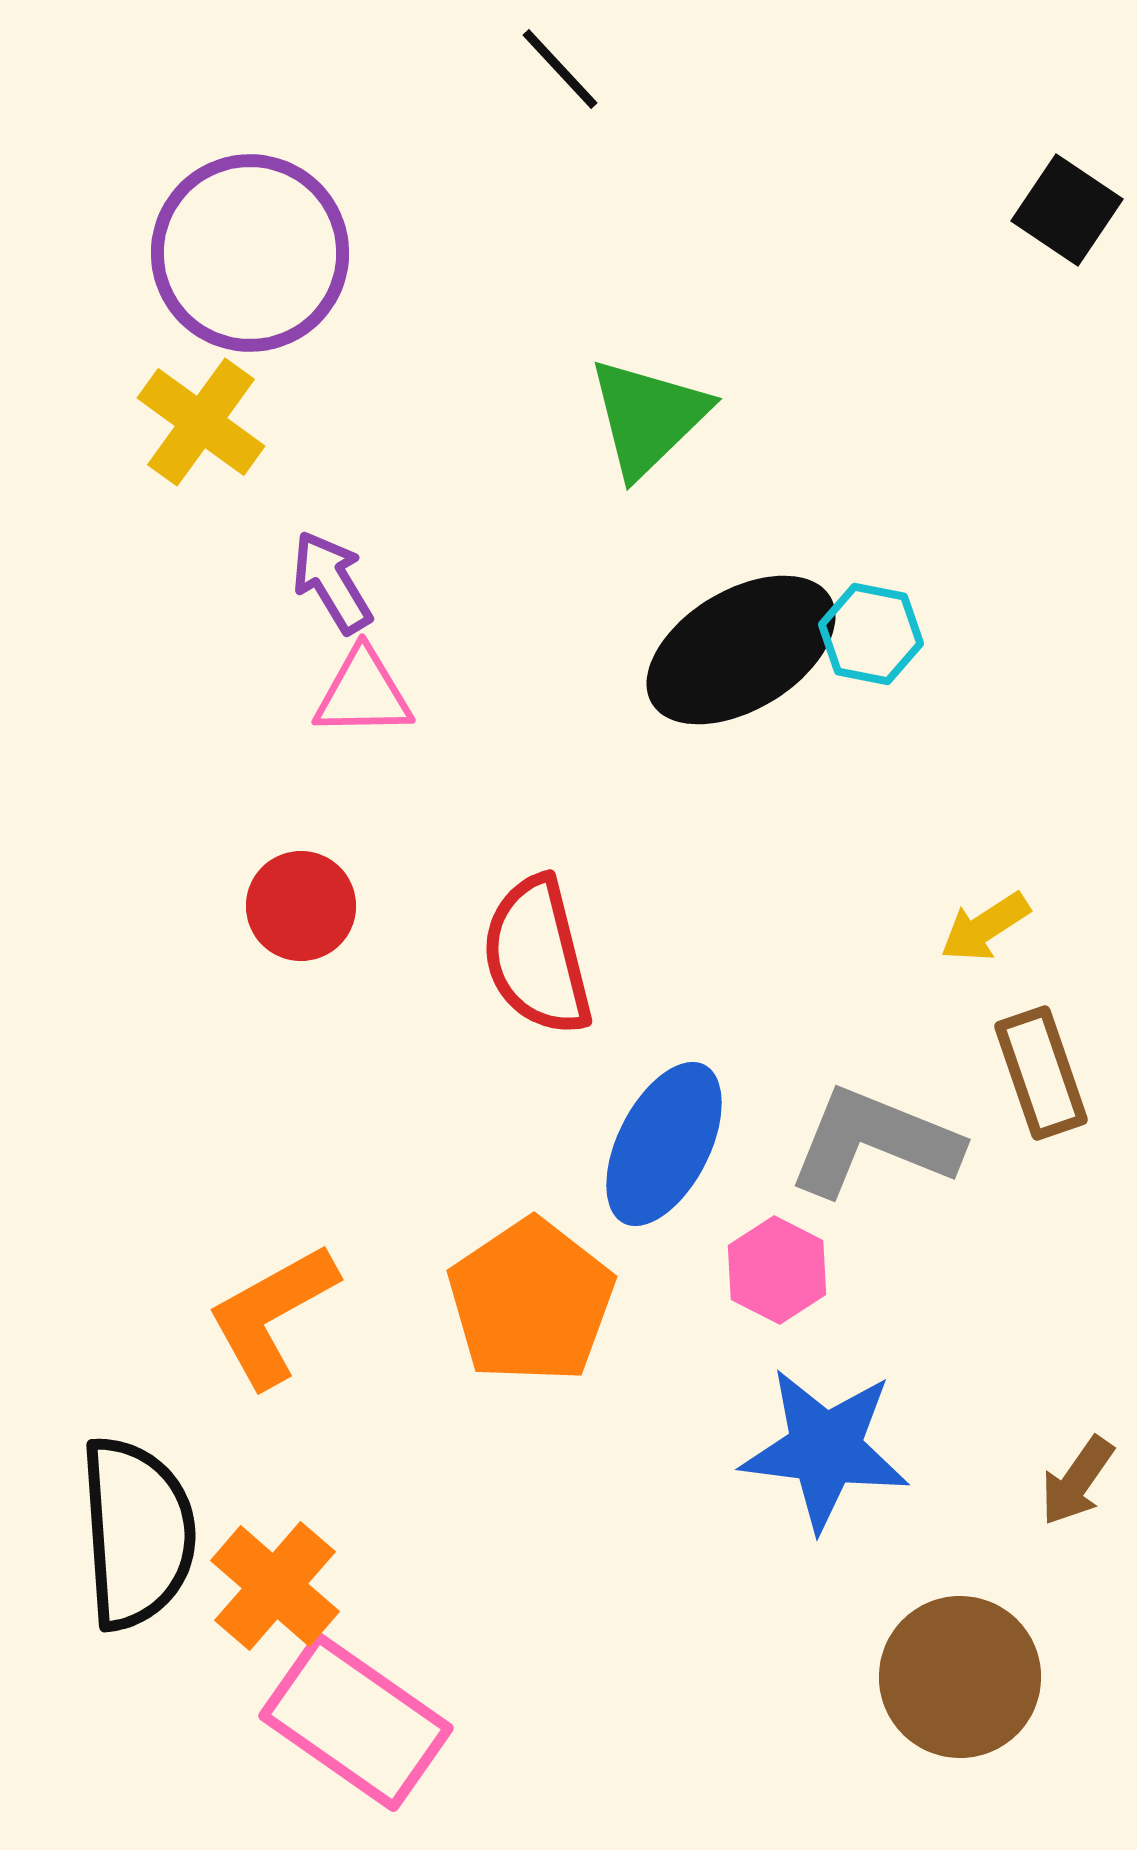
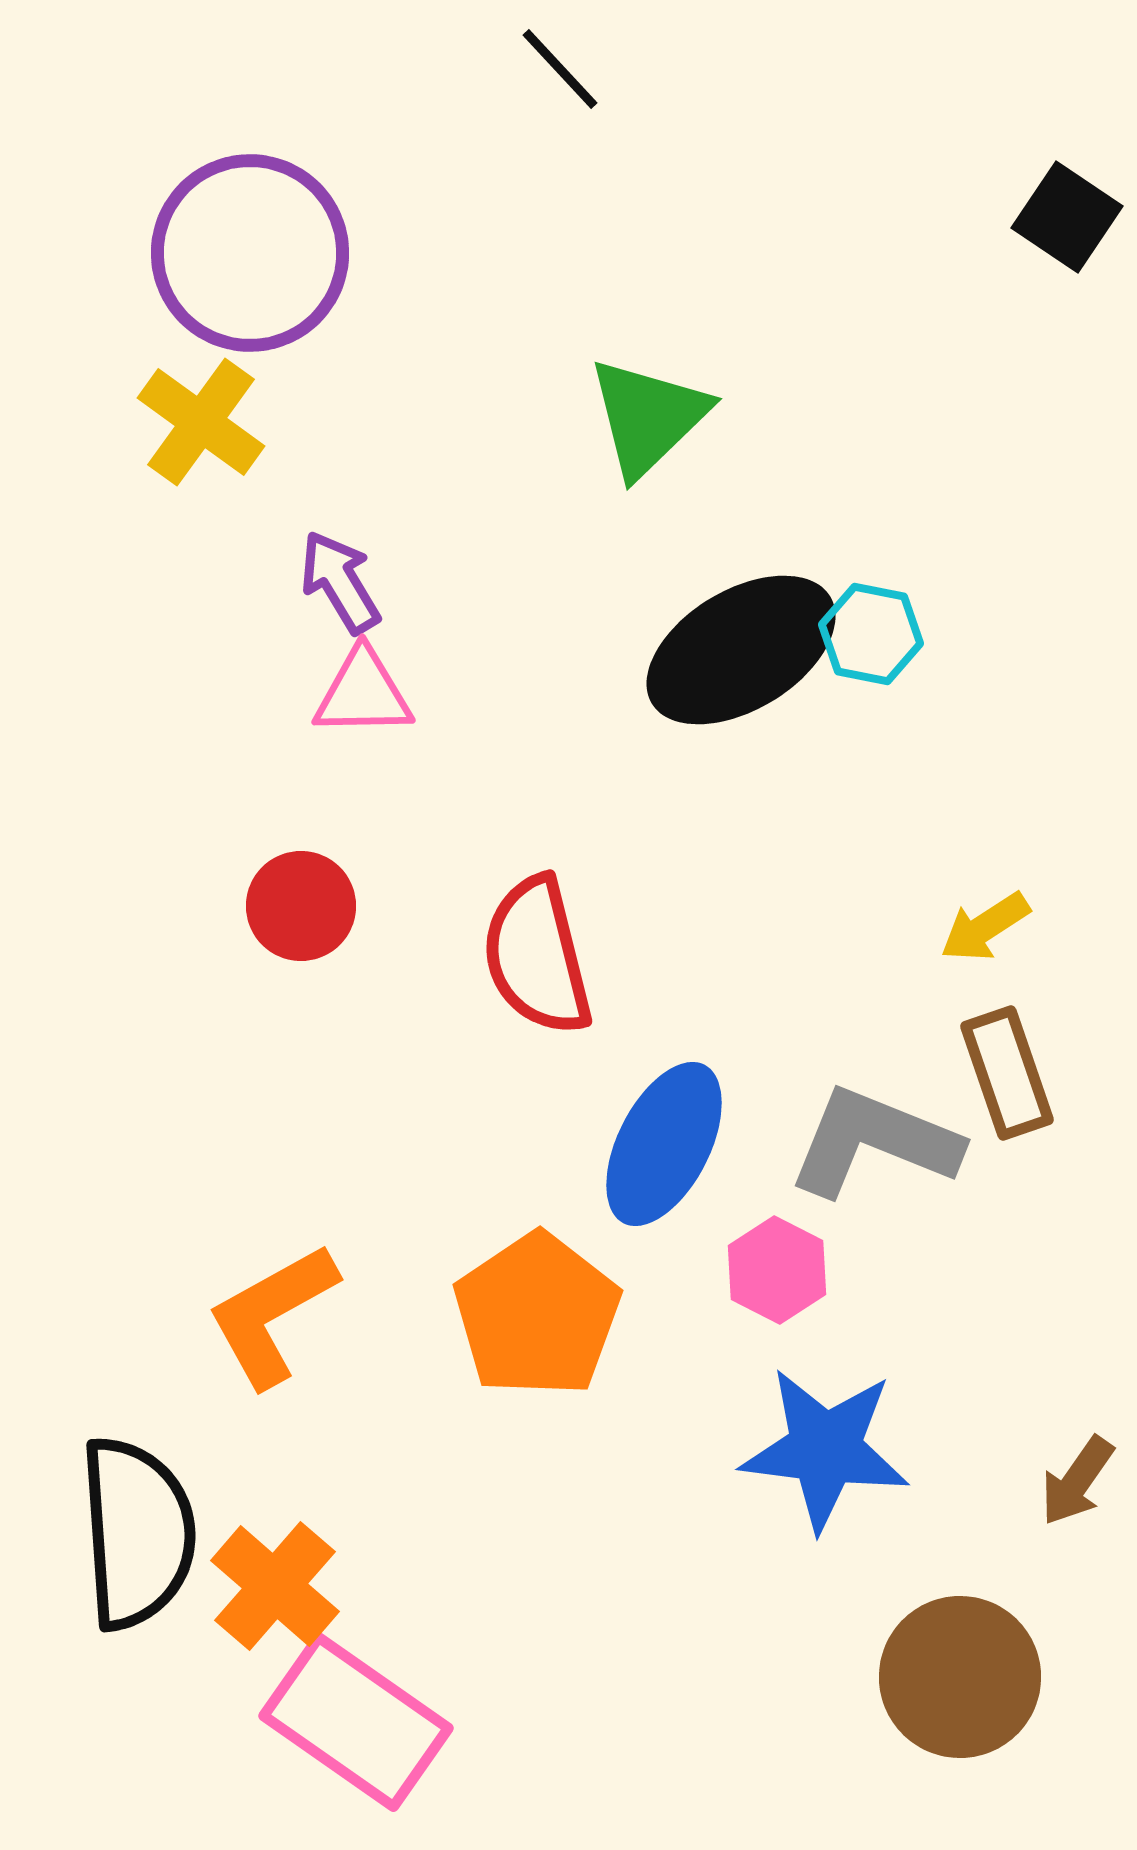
black square: moved 7 px down
purple arrow: moved 8 px right
brown rectangle: moved 34 px left
orange pentagon: moved 6 px right, 14 px down
